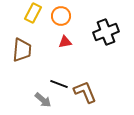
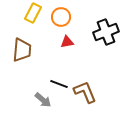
orange circle: moved 1 px down
red triangle: moved 2 px right
